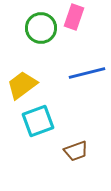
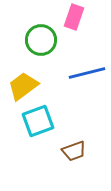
green circle: moved 12 px down
yellow trapezoid: moved 1 px right, 1 px down
brown trapezoid: moved 2 px left
